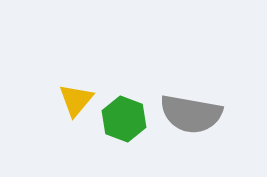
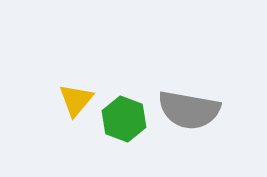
gray semicircle: moved 2 px left, 4 px up
